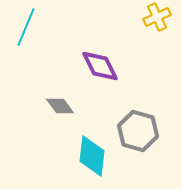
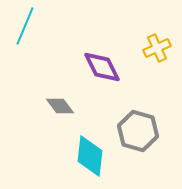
yellow cross: moved 31 px down
cyan line: moved 1 px left, 1 px up
purple diamond: moved 2 px right, 1 px down
cyan diamond: moved 2 px left
